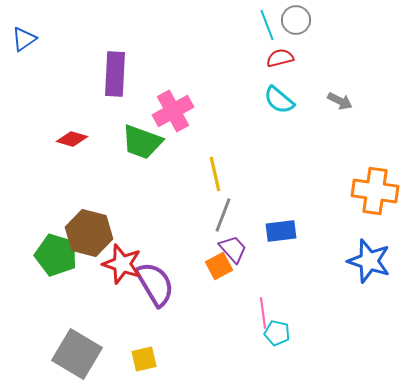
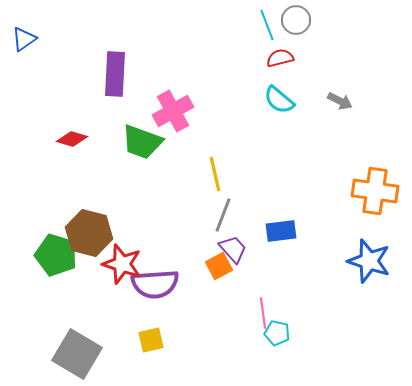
purple semicircle: rotated 117 degrees clockwise
yellow square: moved 7 px right, 19 px up
